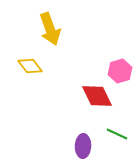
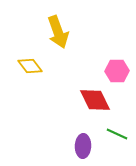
yellow arrow: moved 8 px right, 3 px down
pink hexagon: moved 3 px left; rotated 15 degrees clockwise
red diamond: moved 2 px left, 4 px down
